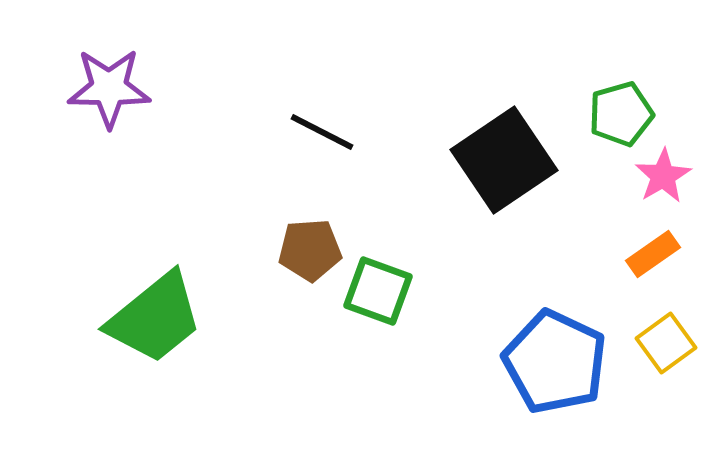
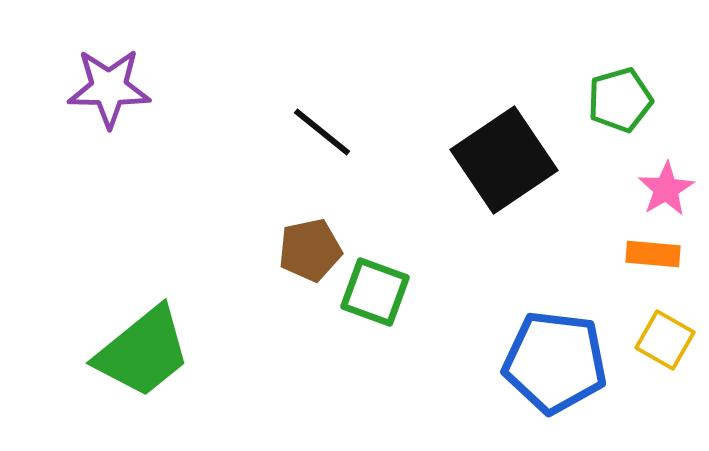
green pentagon: moved 1 px left, 14 px up
black line: rotated 12 degrees clockwise
pink star: moved 3 px right, 13 px down
brown pentagon: rotated 8 degrees counterclockwise
orange rectangle: rotated 40 degrees clockwise
green square: moved 3 px left, 1 px down
green trapezoid: moved 12 px left, 34 px down
yellow square: moved 1 px left, 3 px up; rotated 24 degrees counterclockwise
blue pentagon: rotated 18 degrees counterclockwise
